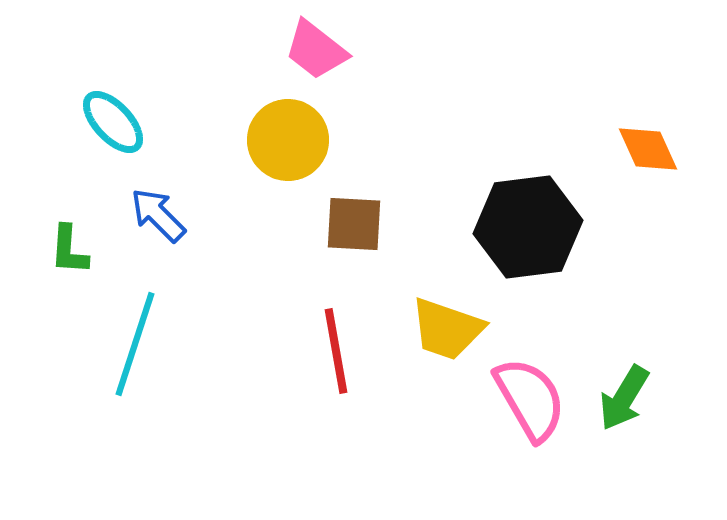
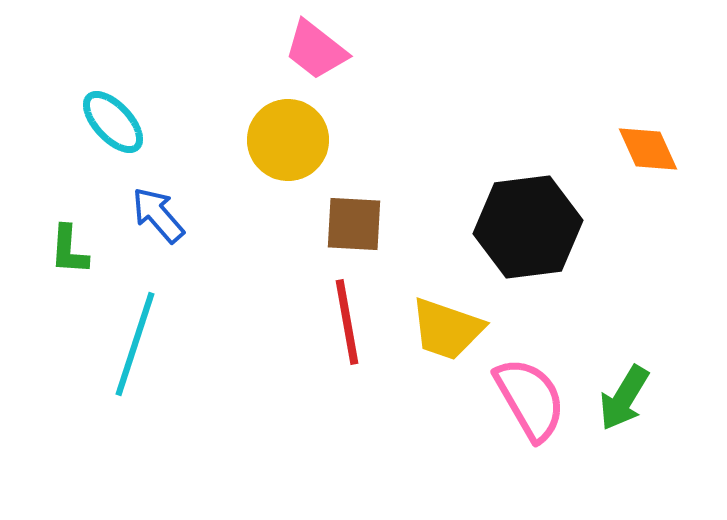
blue arrow: rotated 4 degrees clockwise
red line: moved 11 px right, 29 px up
